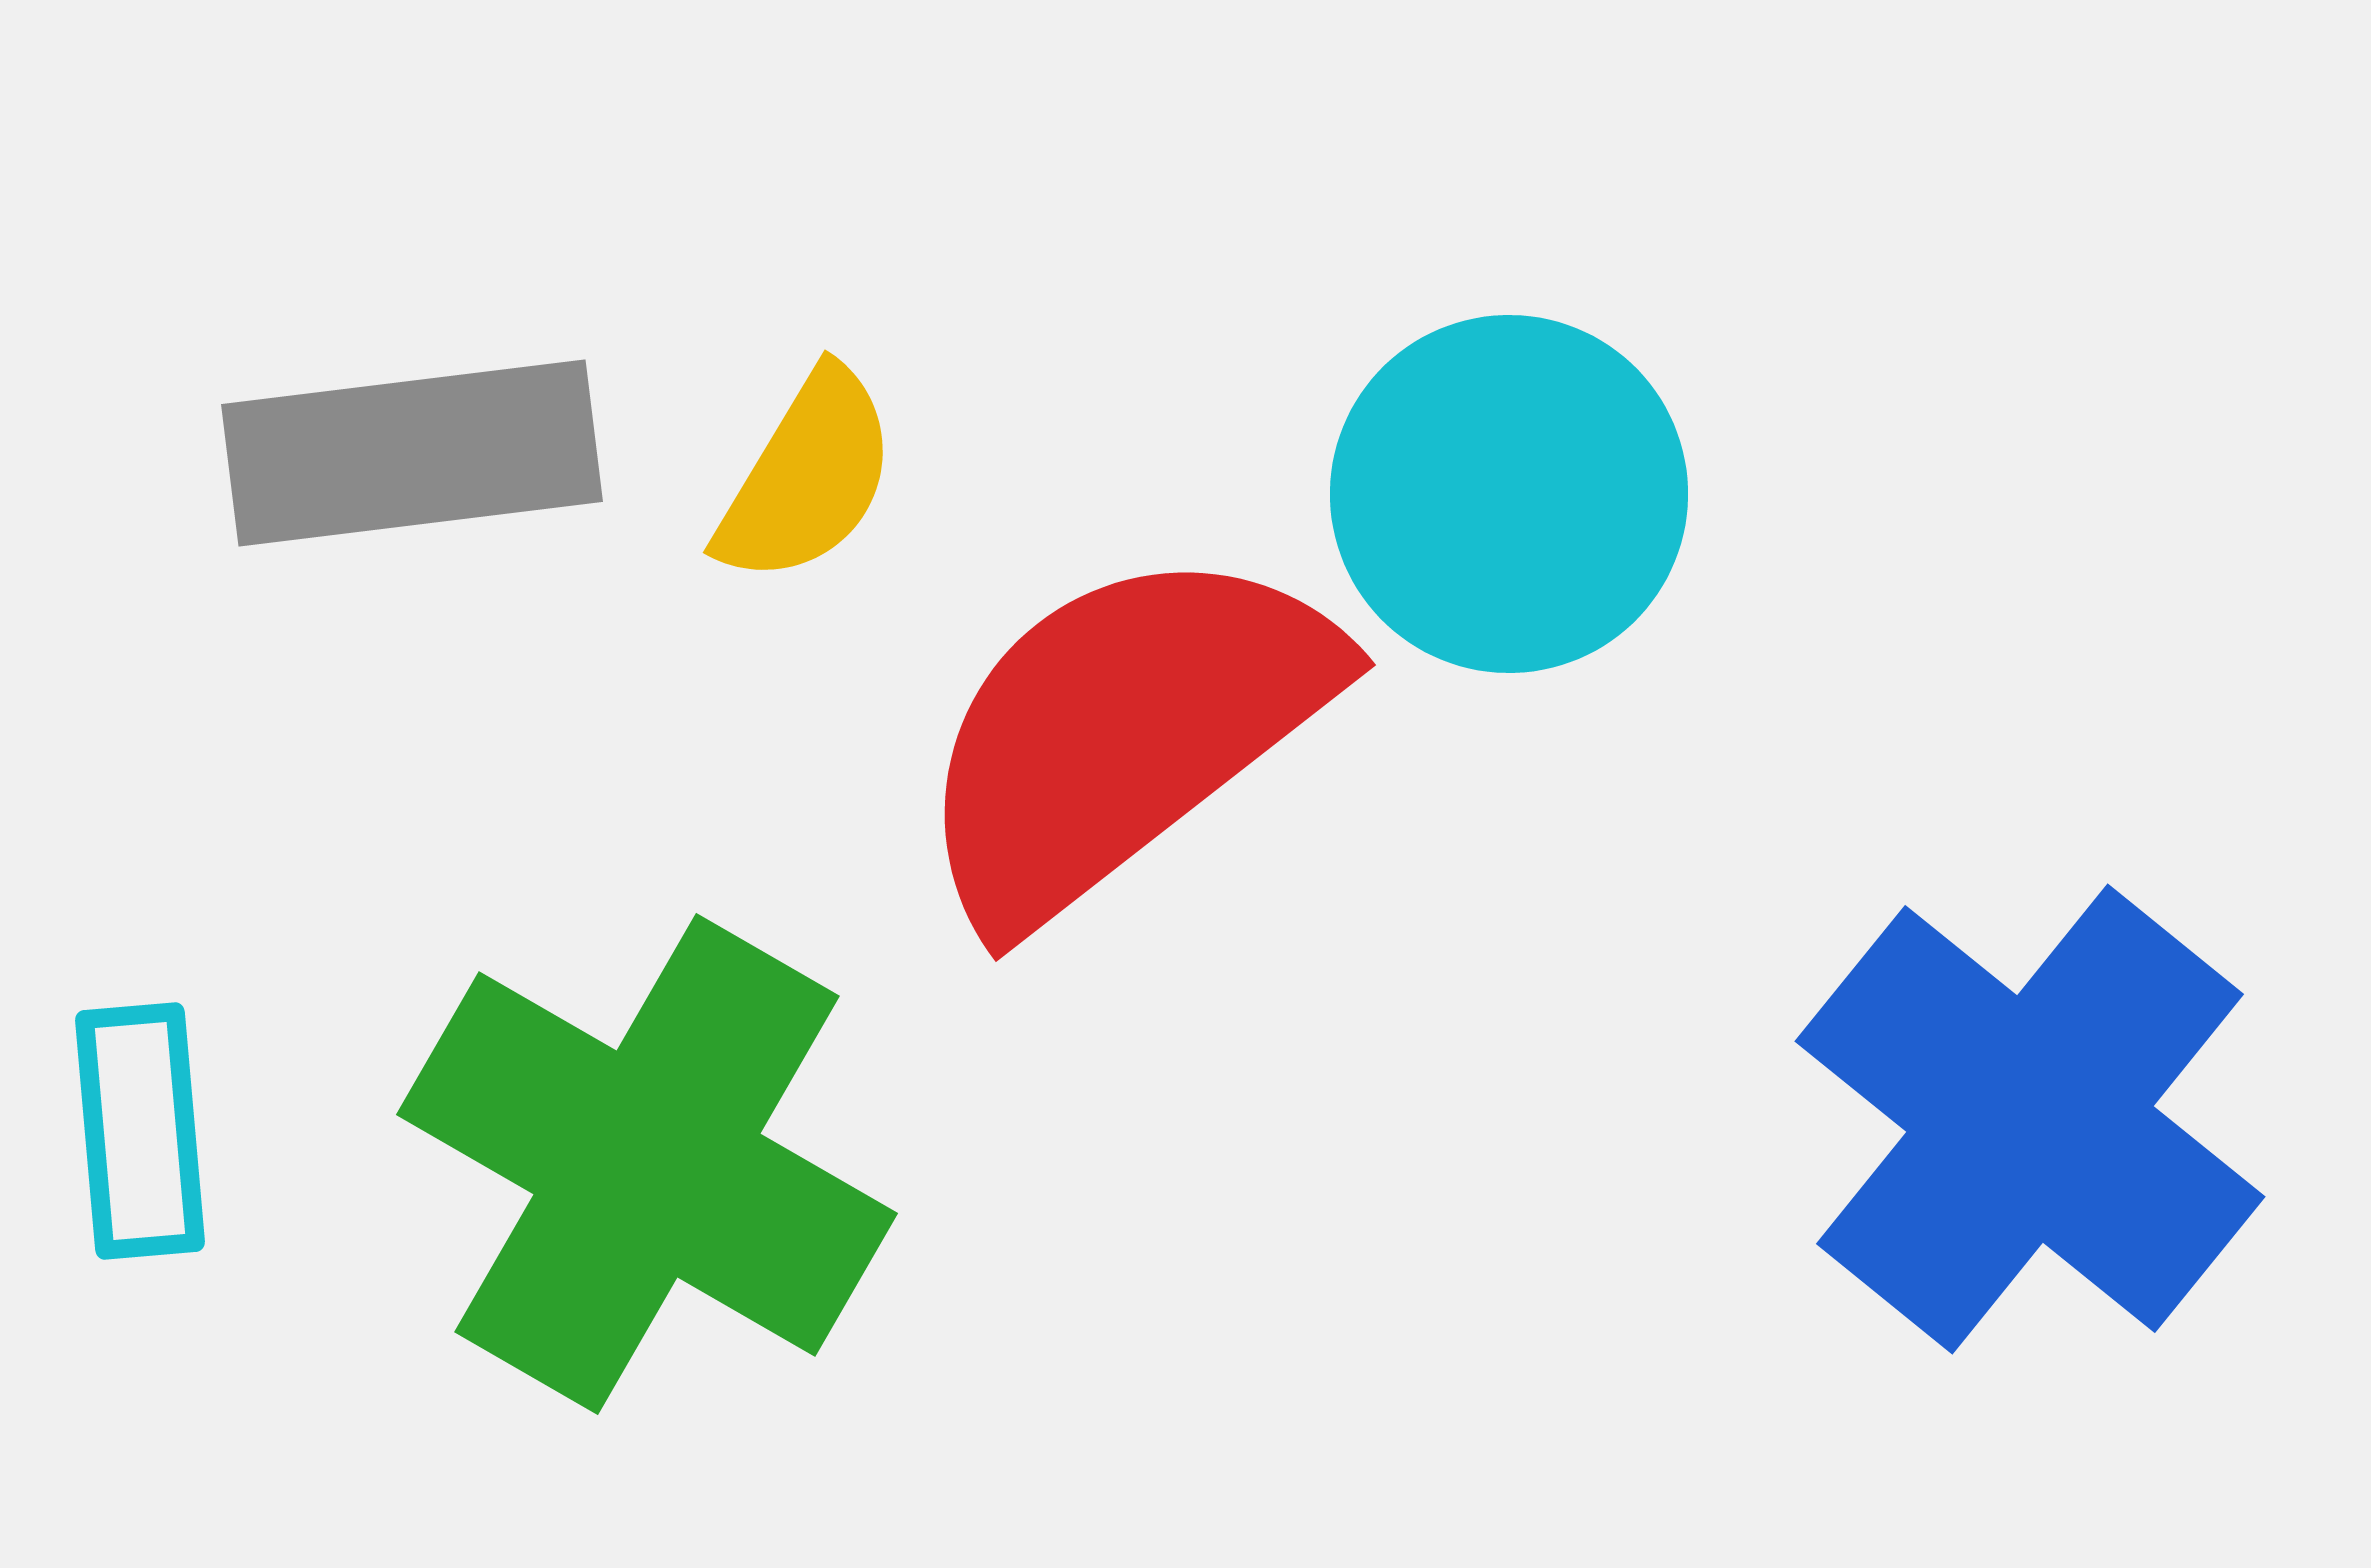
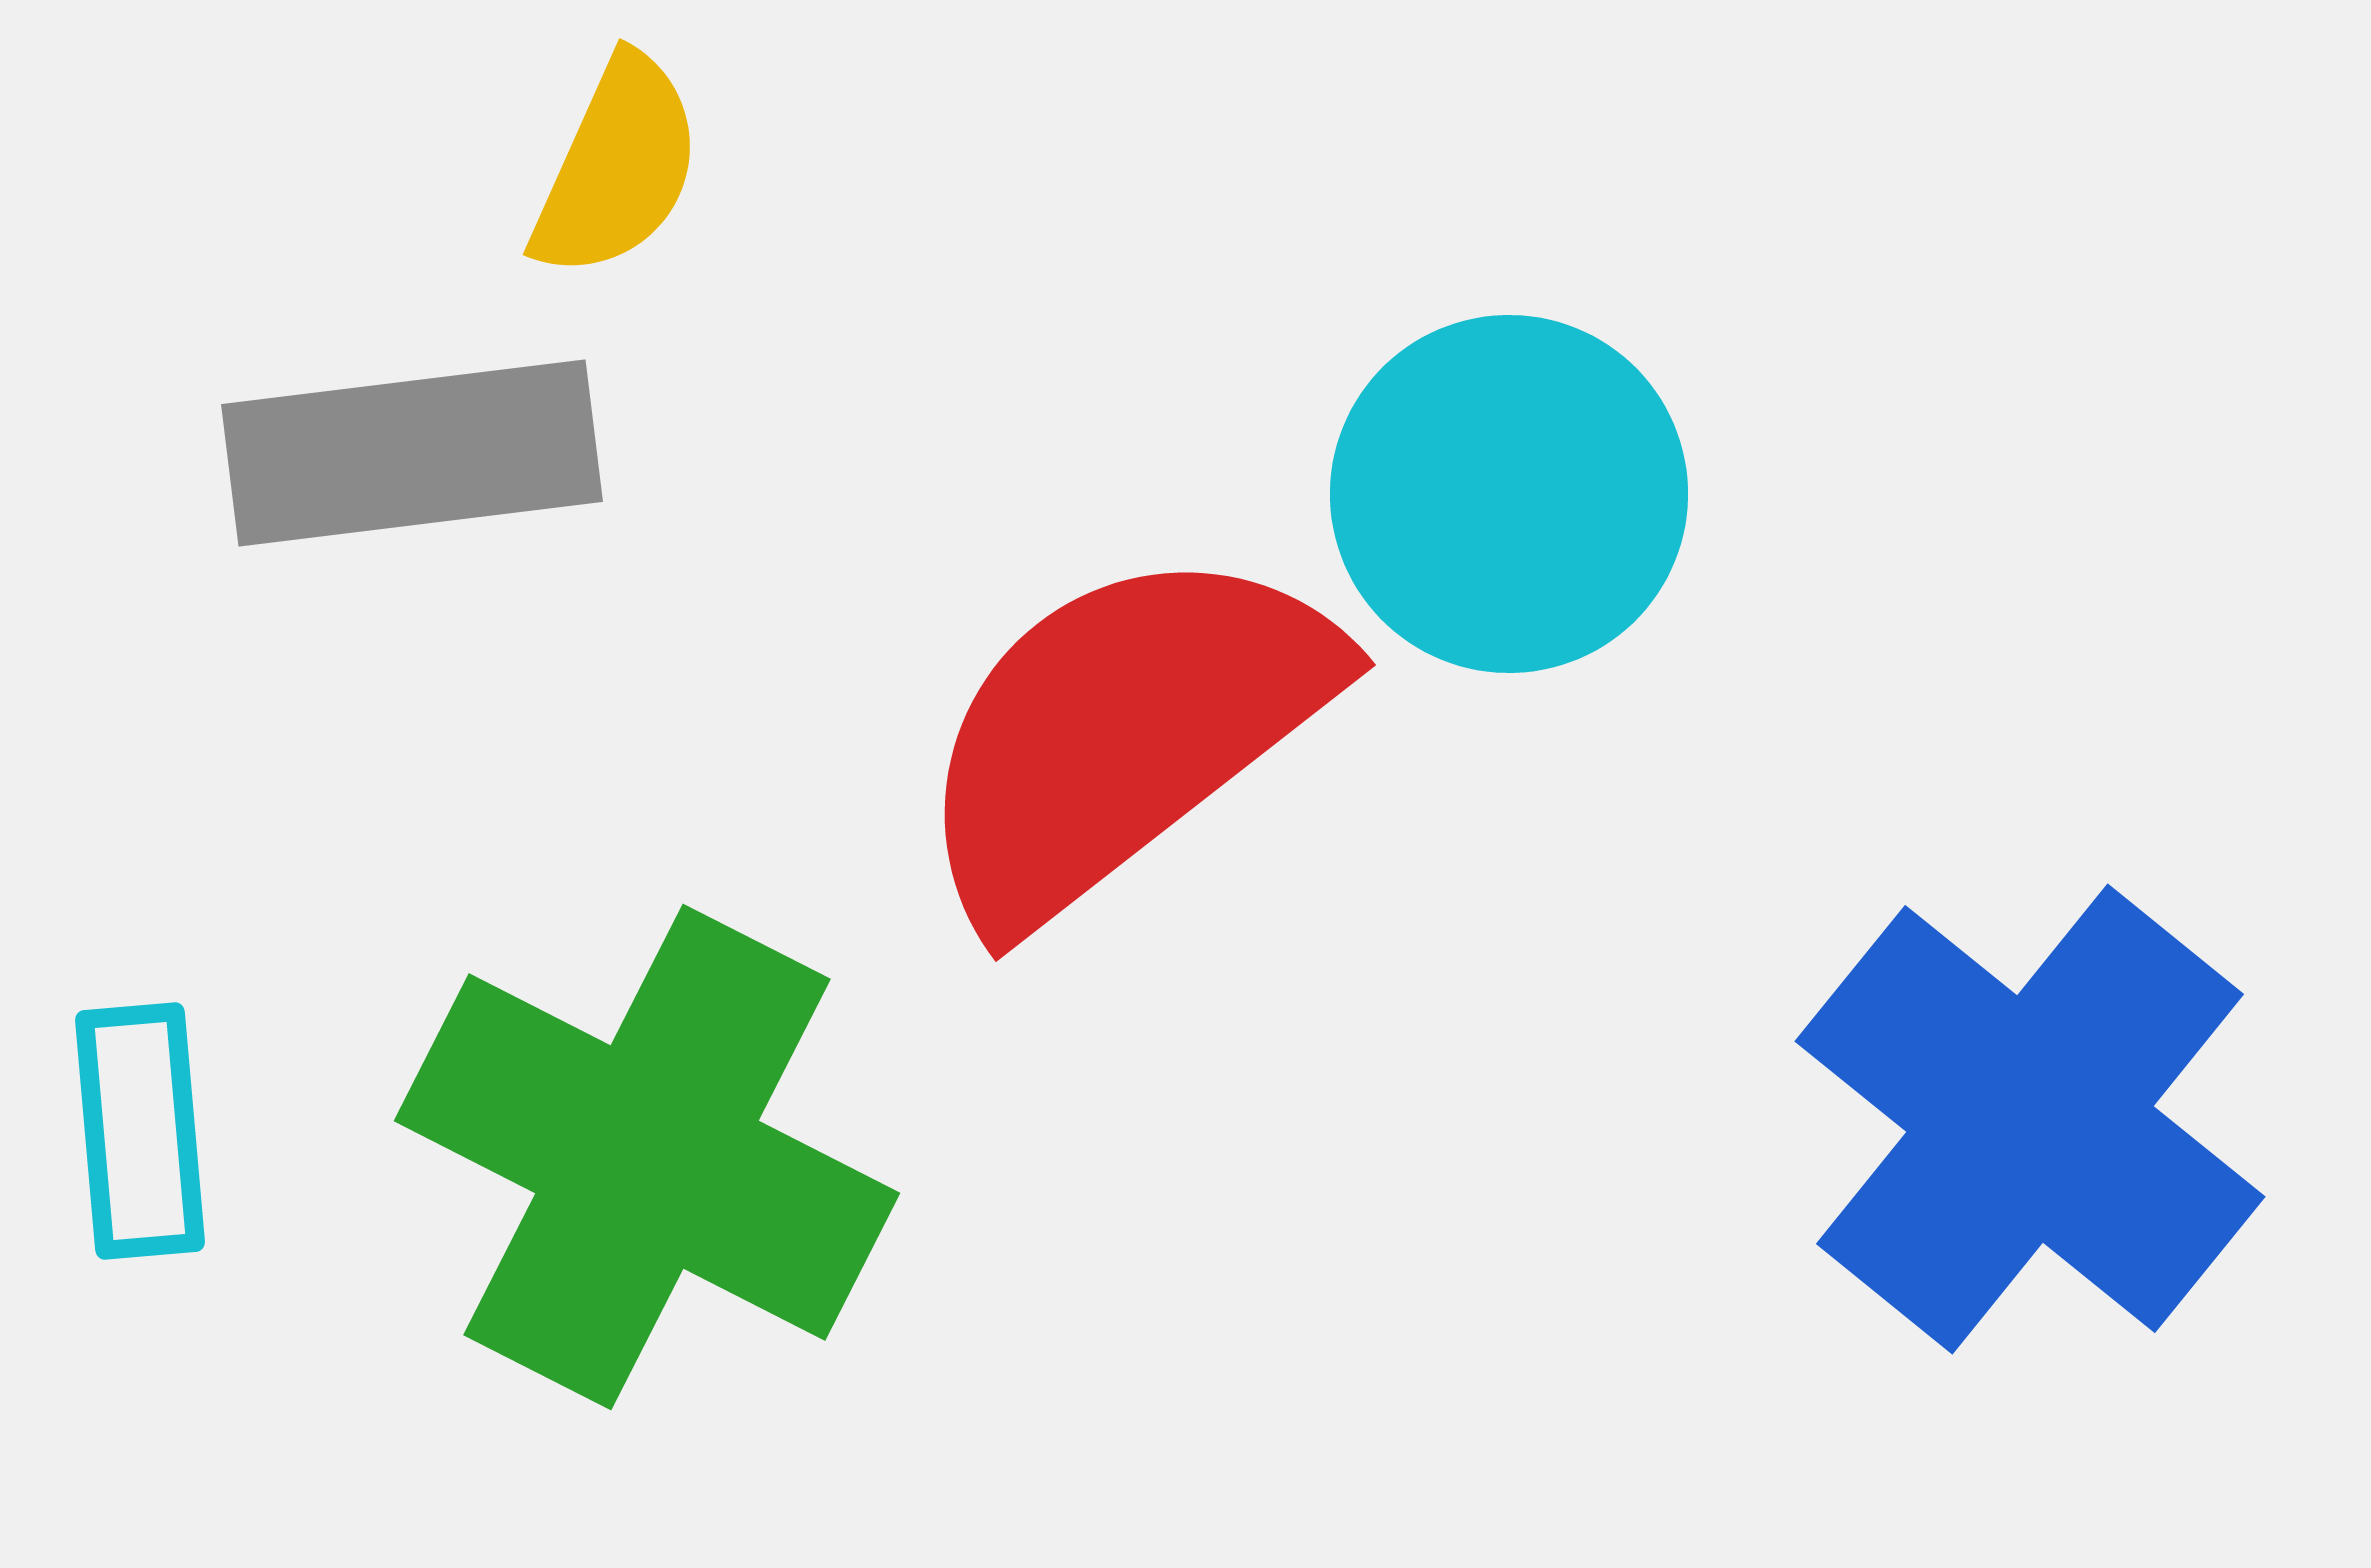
yellow semicircle: moved 190 px left, 310 px up; rotated 7 degrees counterclockwise
green cross: moved 7 px up; rotated 3 degrees counterclockwise
